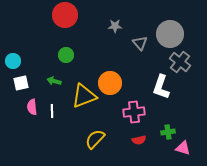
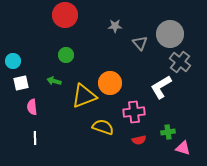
white L-shape: rotated 40 degrees clockwise
white line: moved 17 px left, 27 px down
yellow semicircle: moved 8 px right, 12 px up; rotated 65 degrees clockwise
